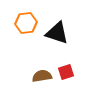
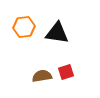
orange hexagon: moved 2 px left, 4 px down
black triangle: rotated 10 degrees counterclockwise
